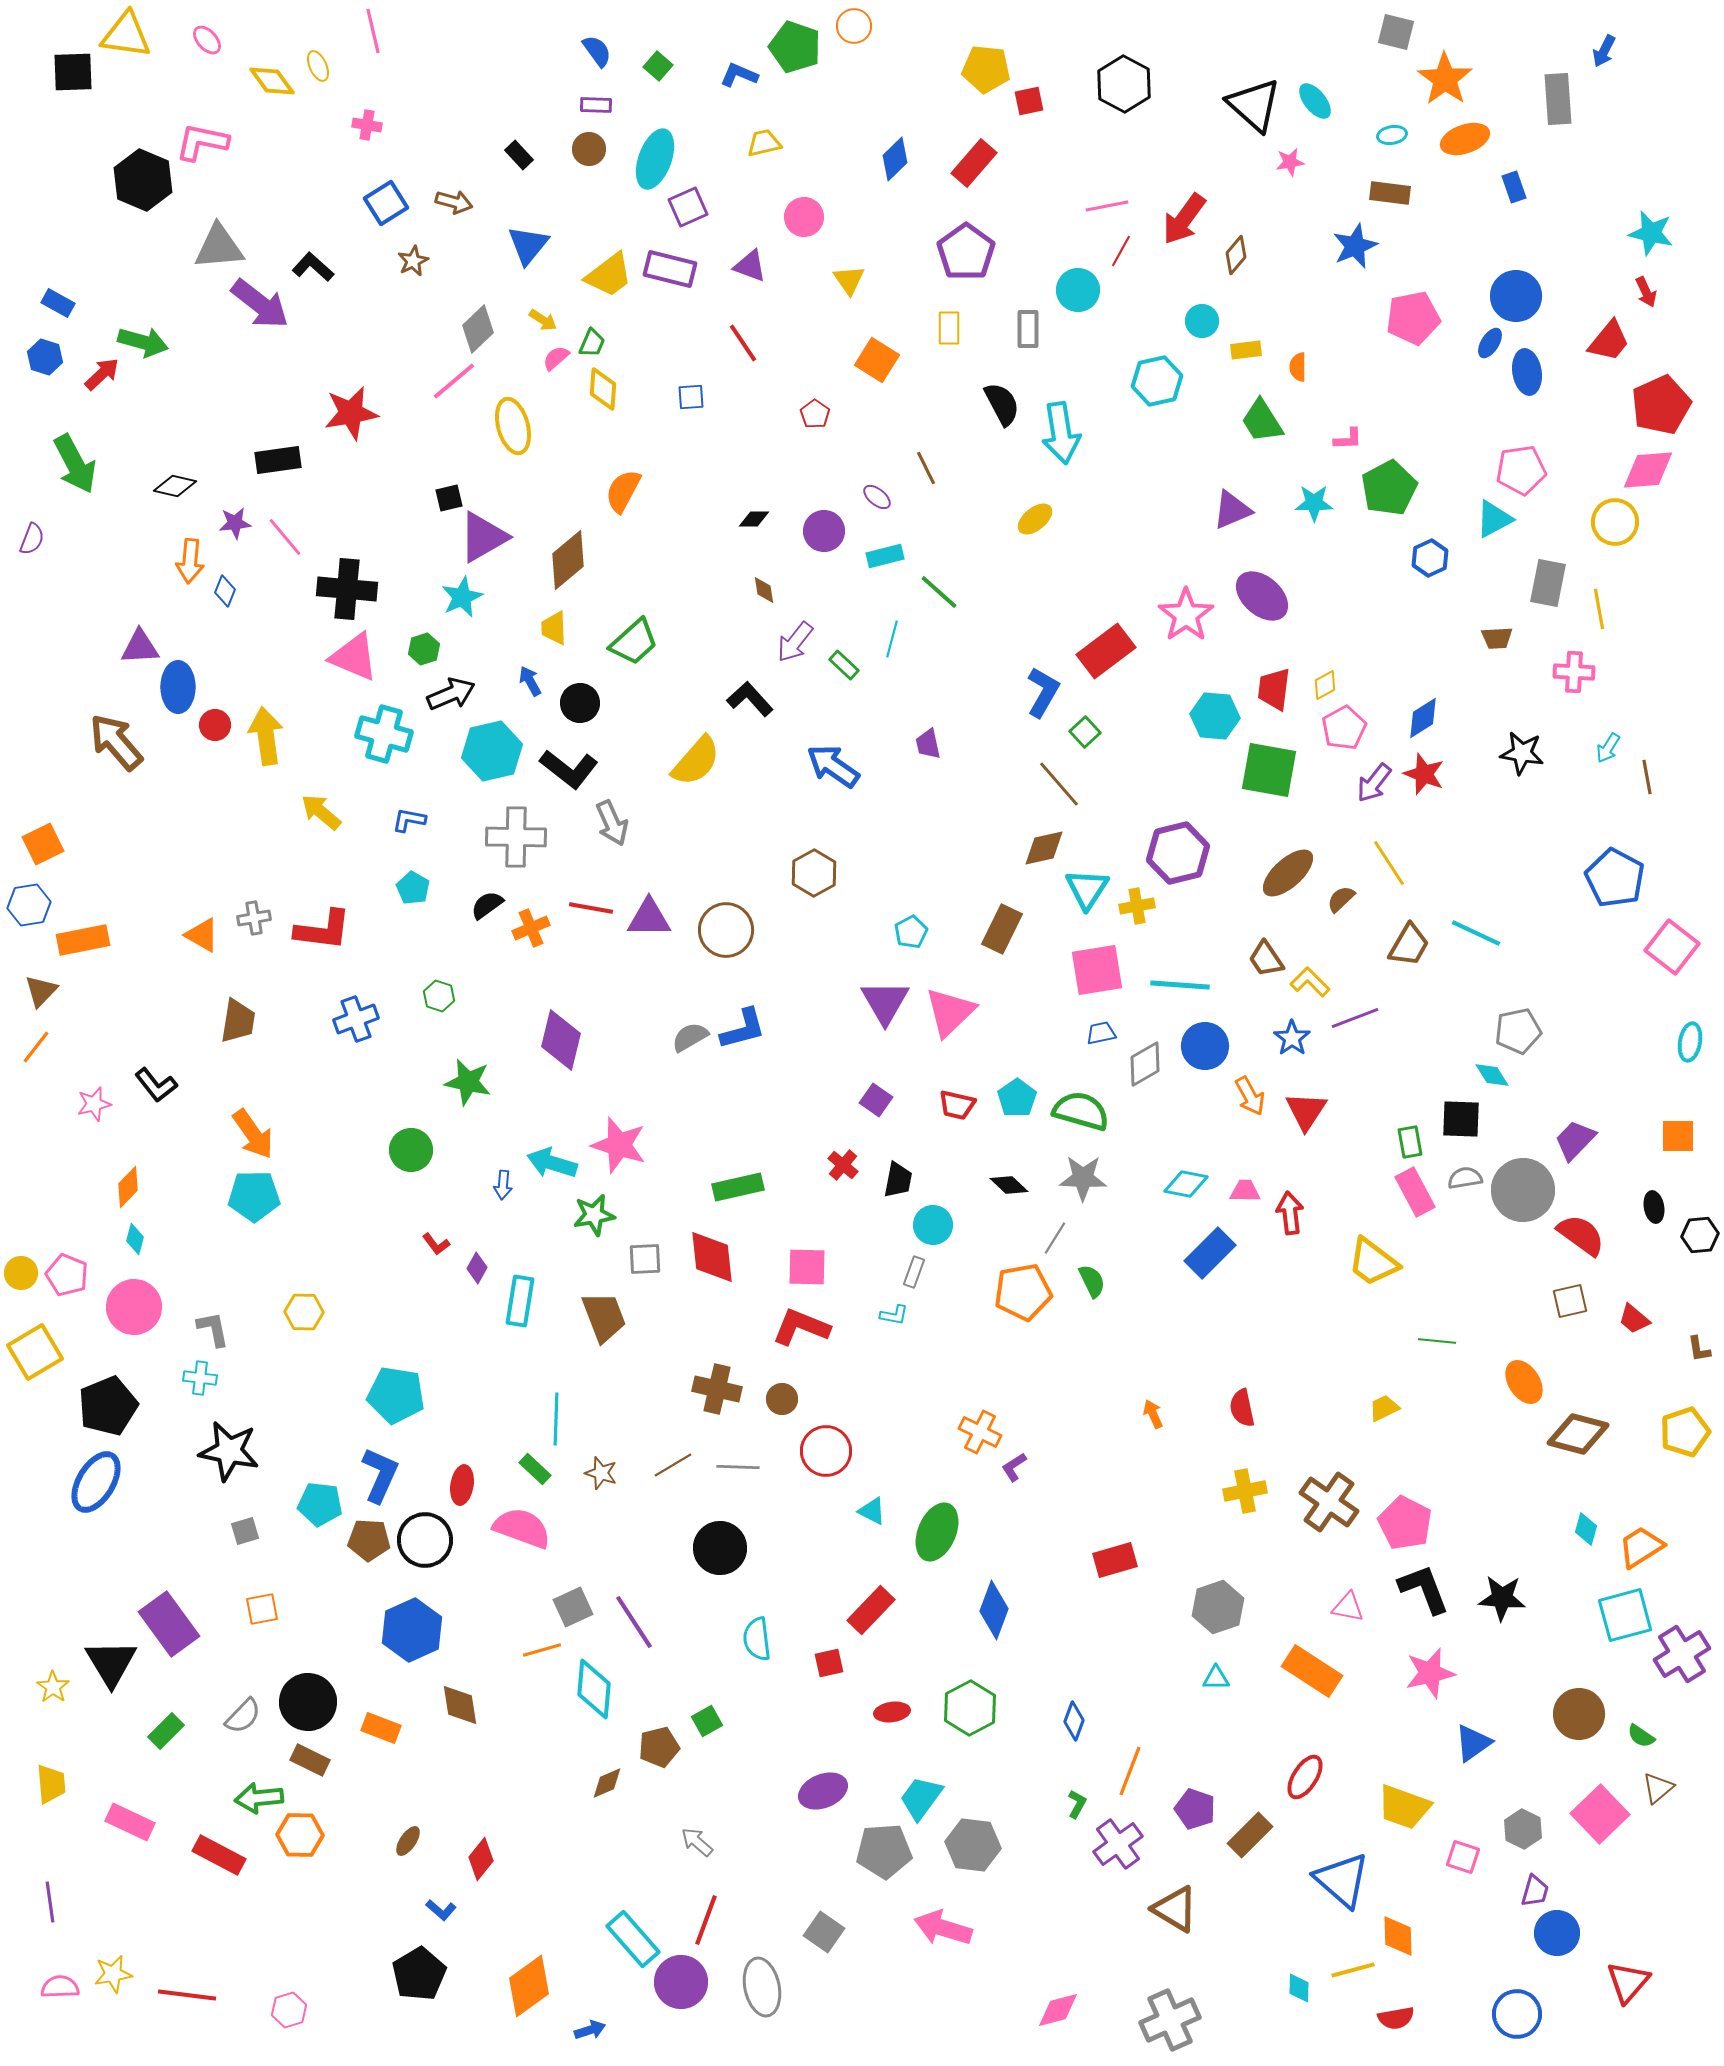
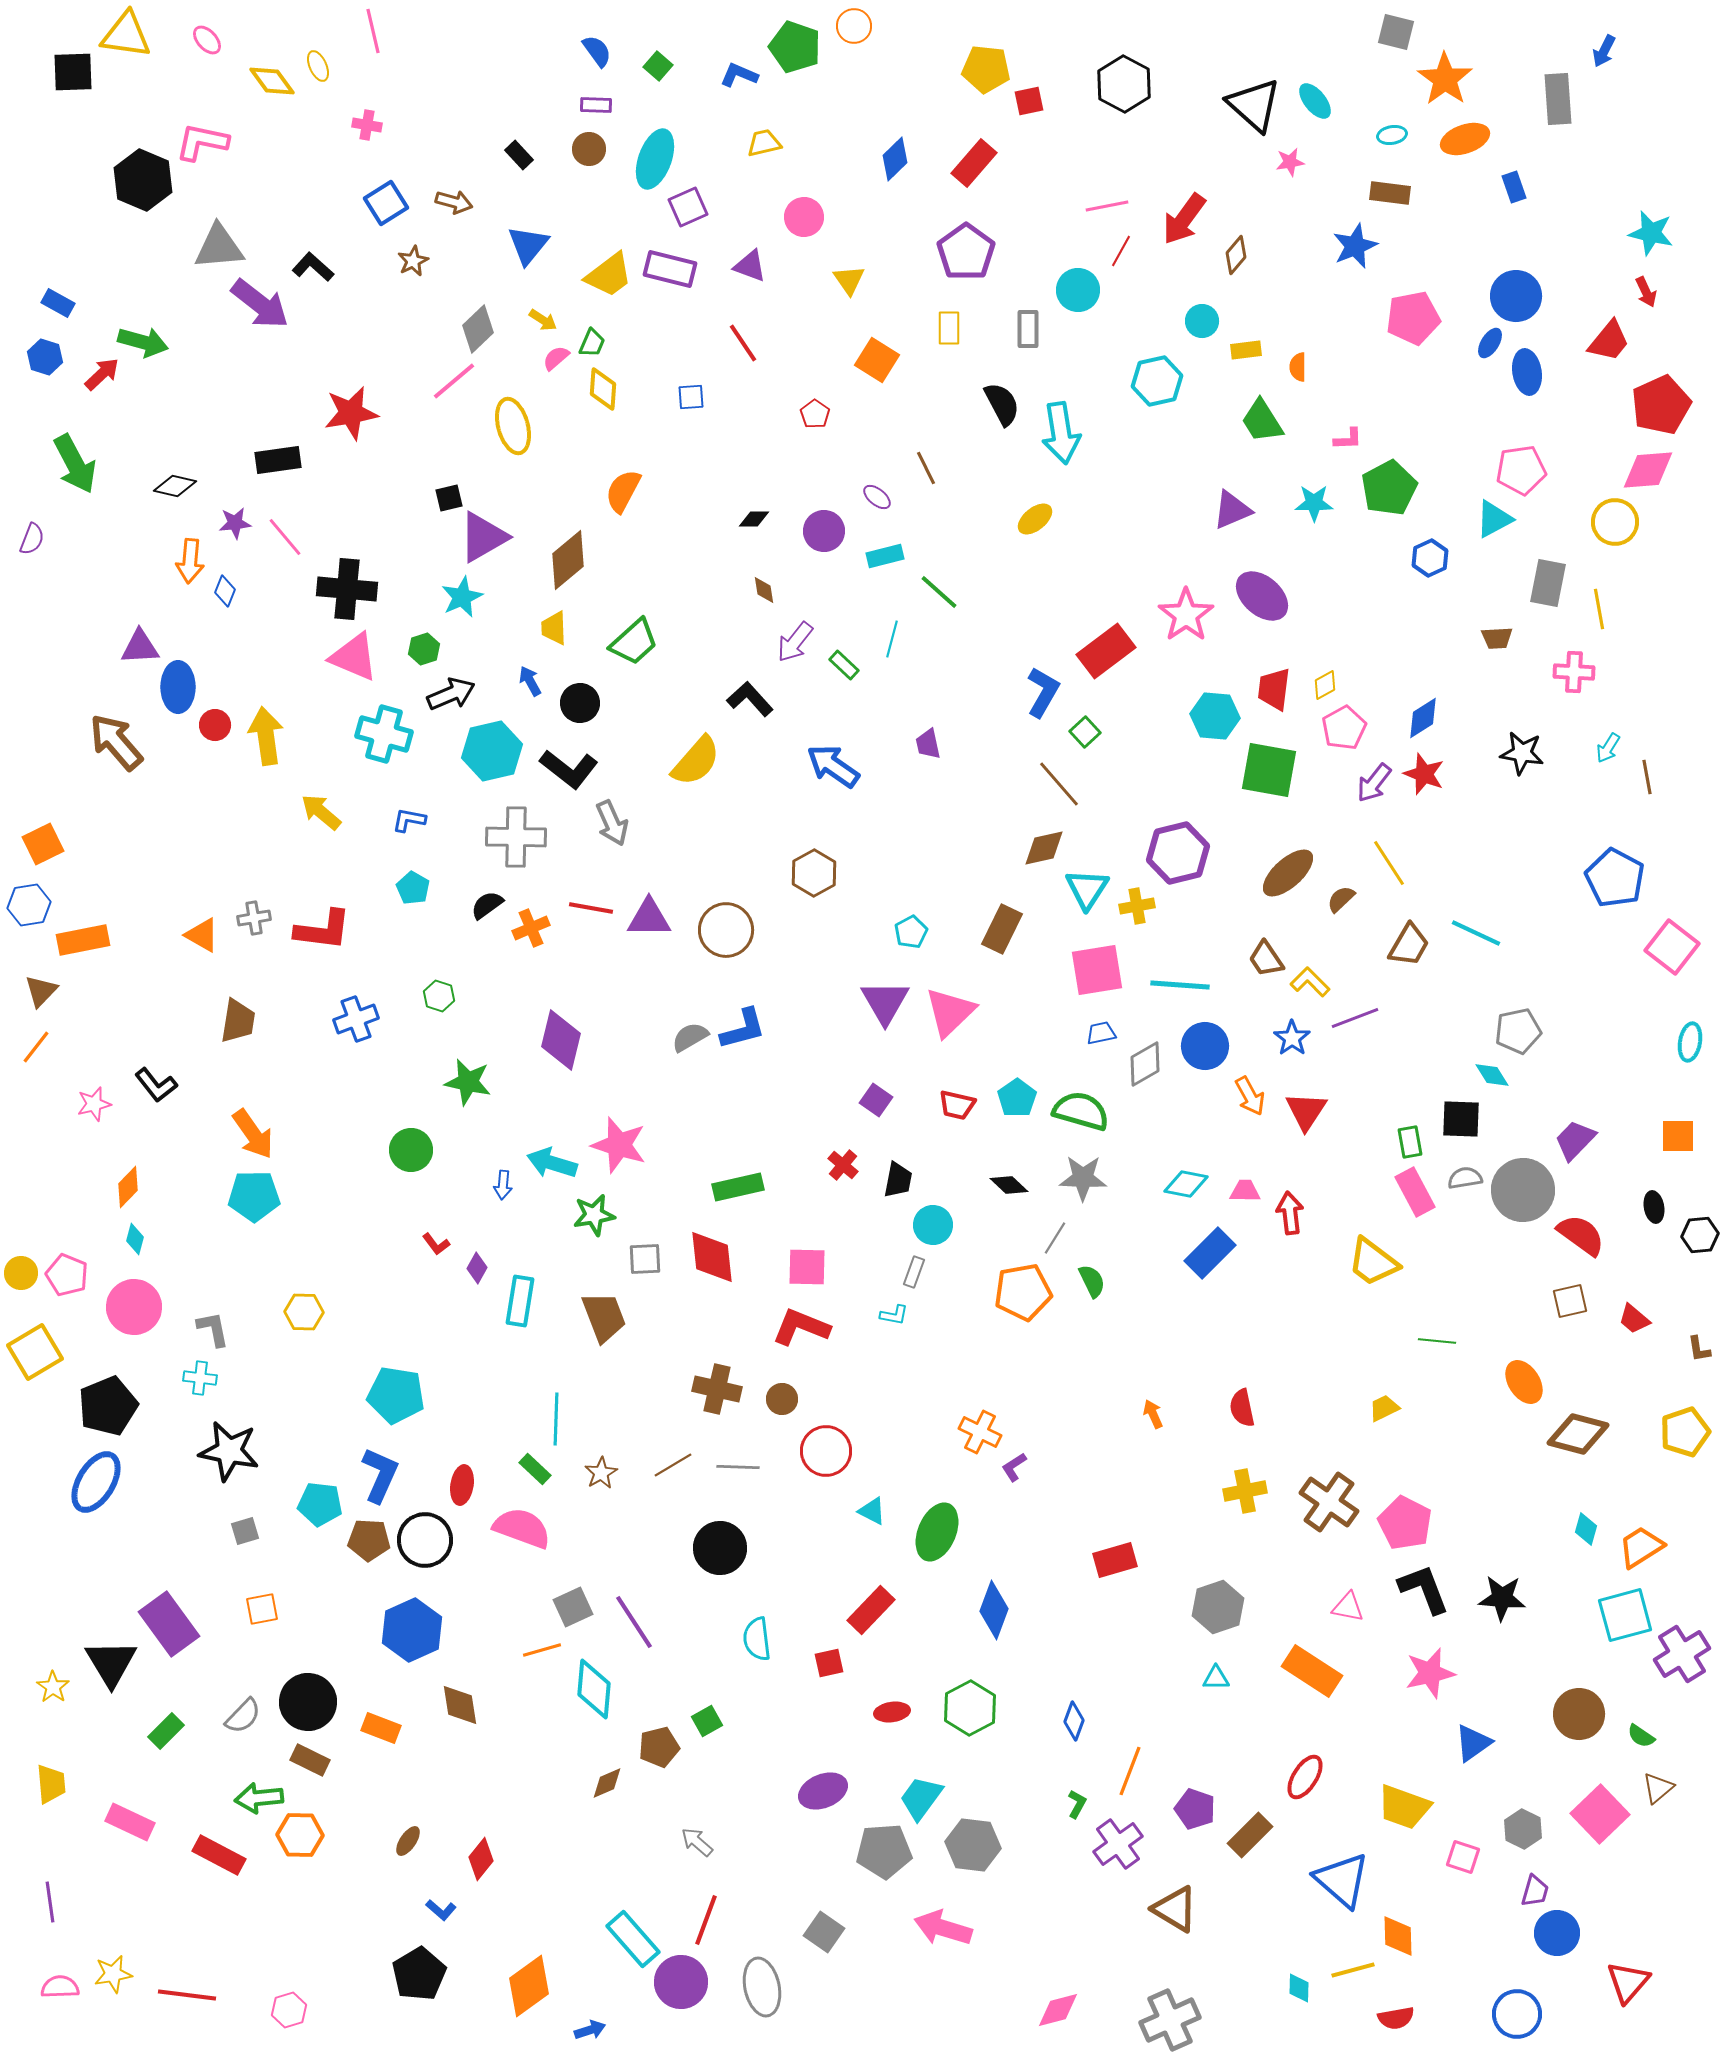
brown star at (601, 1473): rotated 24 degrees clockwise
